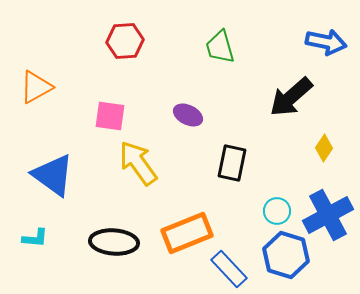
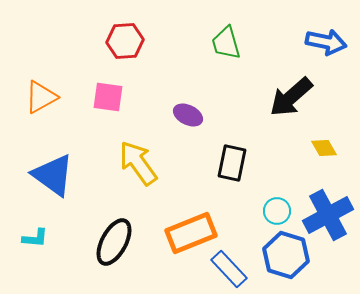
green trapezoid: moved 6 px right, 4 px up
orange triangle: moved 5 px right, 10 px down
pink square: moved 2 px left, 19 px up
yellow diamond: rotated 64 degrees counterclockwise
orange rectangle: moved 4 px right
black ellipse: rotated 66 degrees counterclockwise
